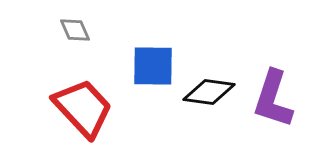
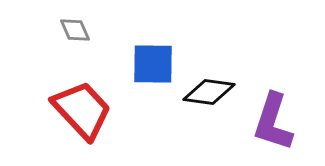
blue square: moved 2 px up
purple L-shape: moved 23 px down
red trapezoid: moved 1 px left, 2 px down
